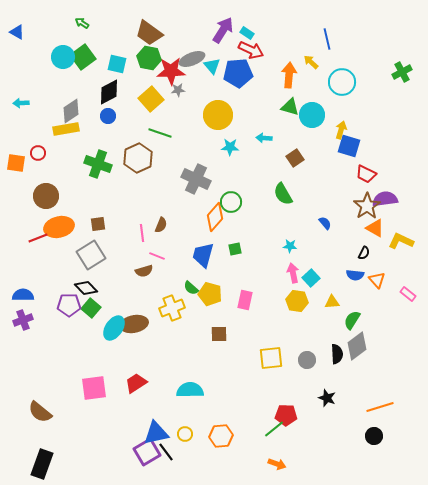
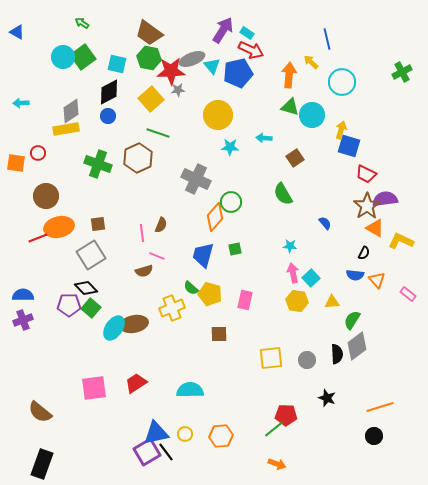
blue pentagon at (238, 73): rotated 8 degrees counterclockwise
green line at (160, 133): moved 2 px left
